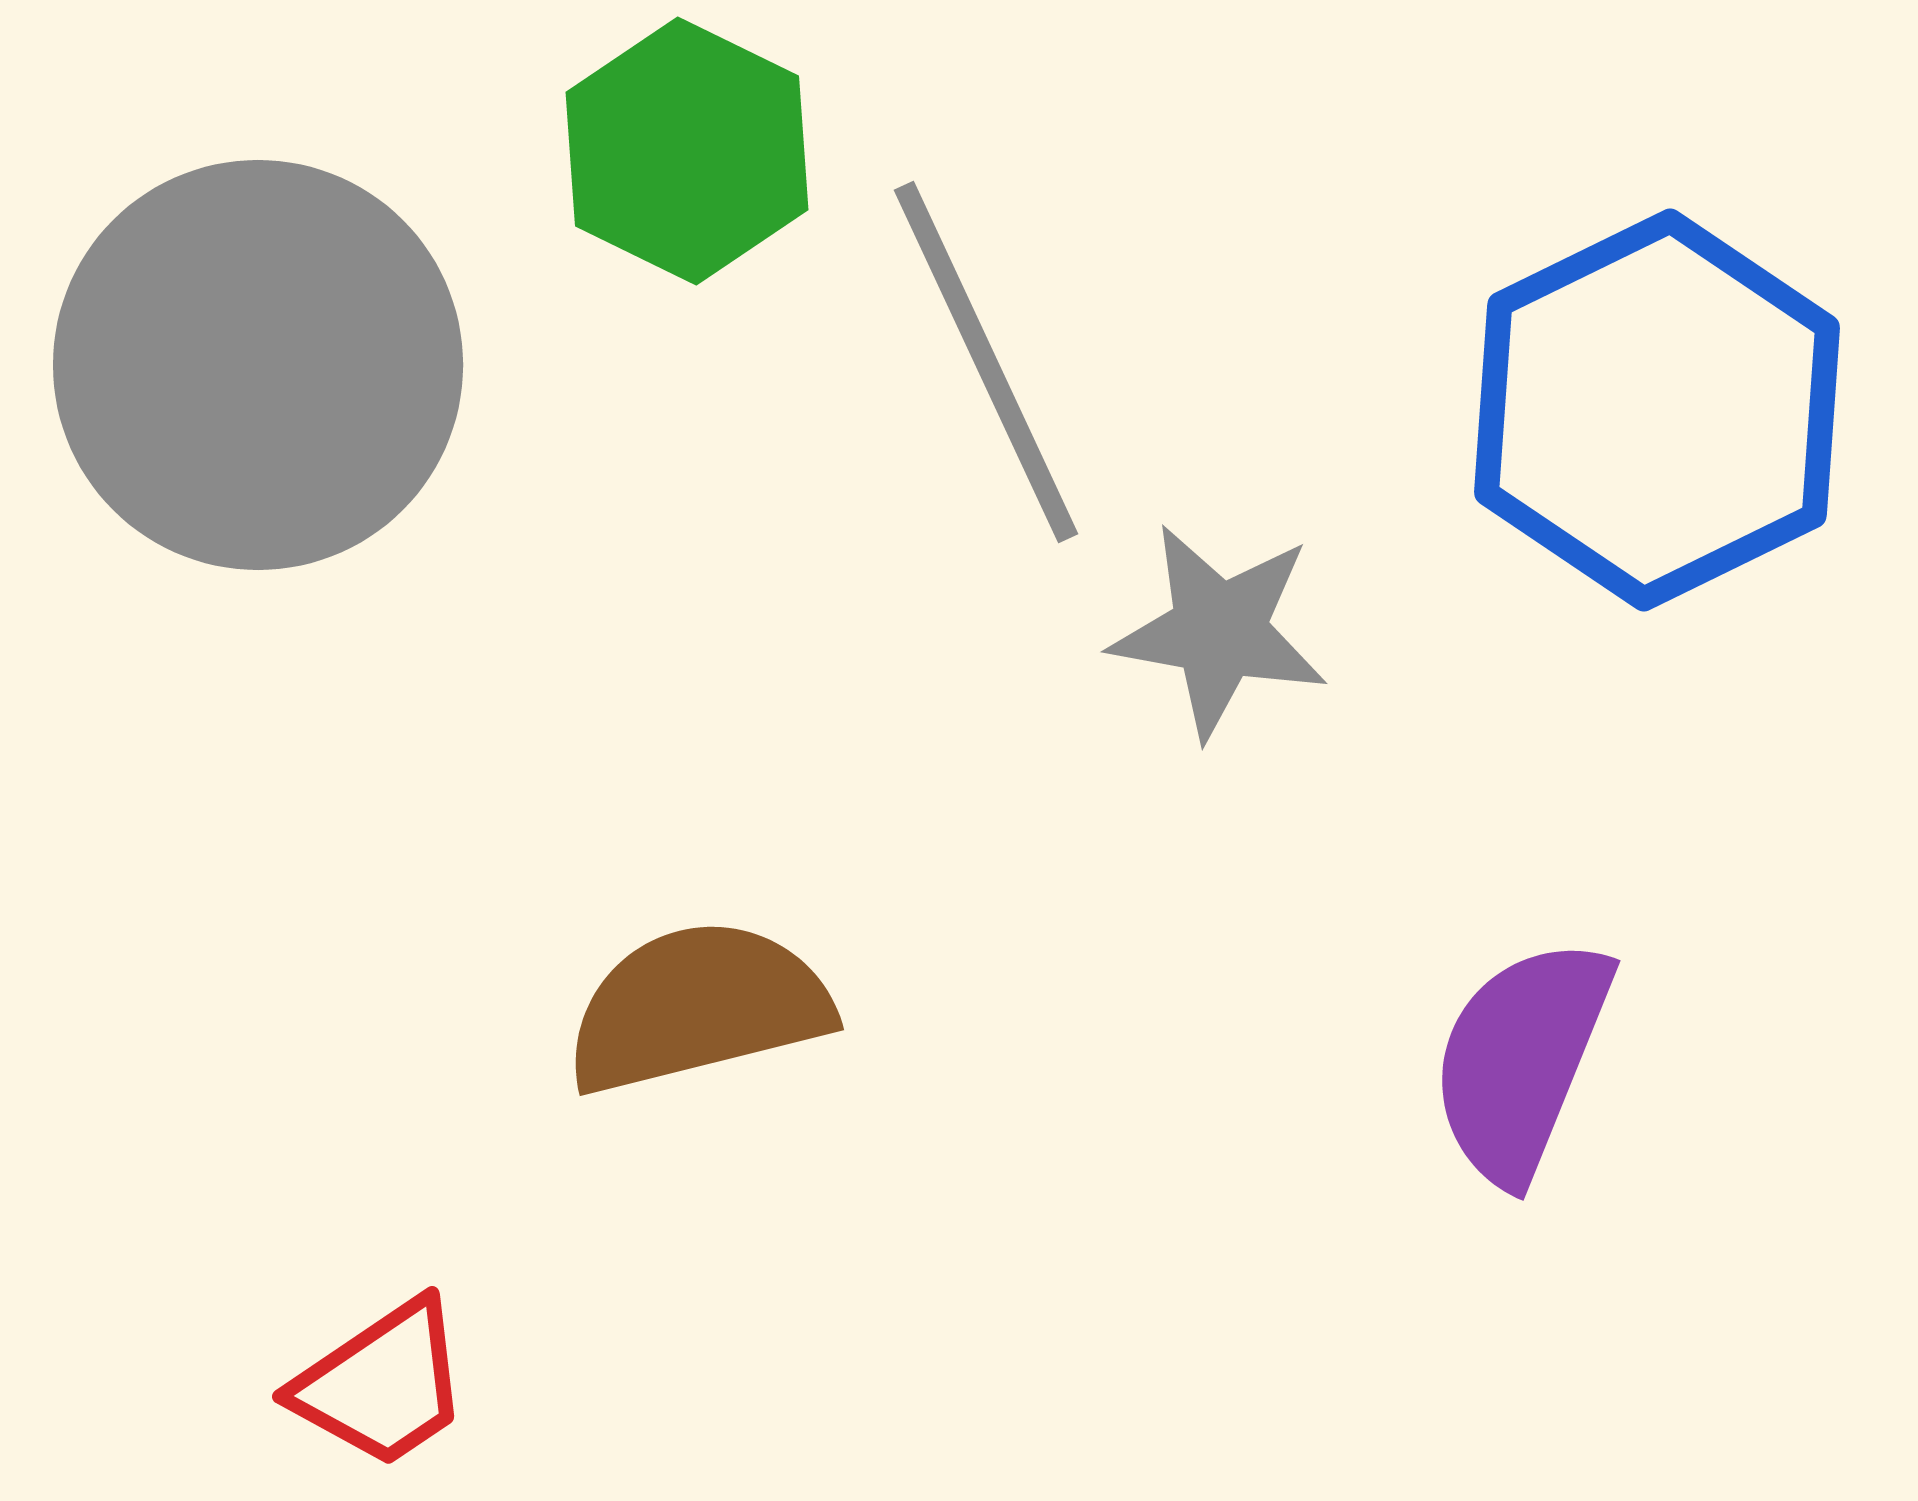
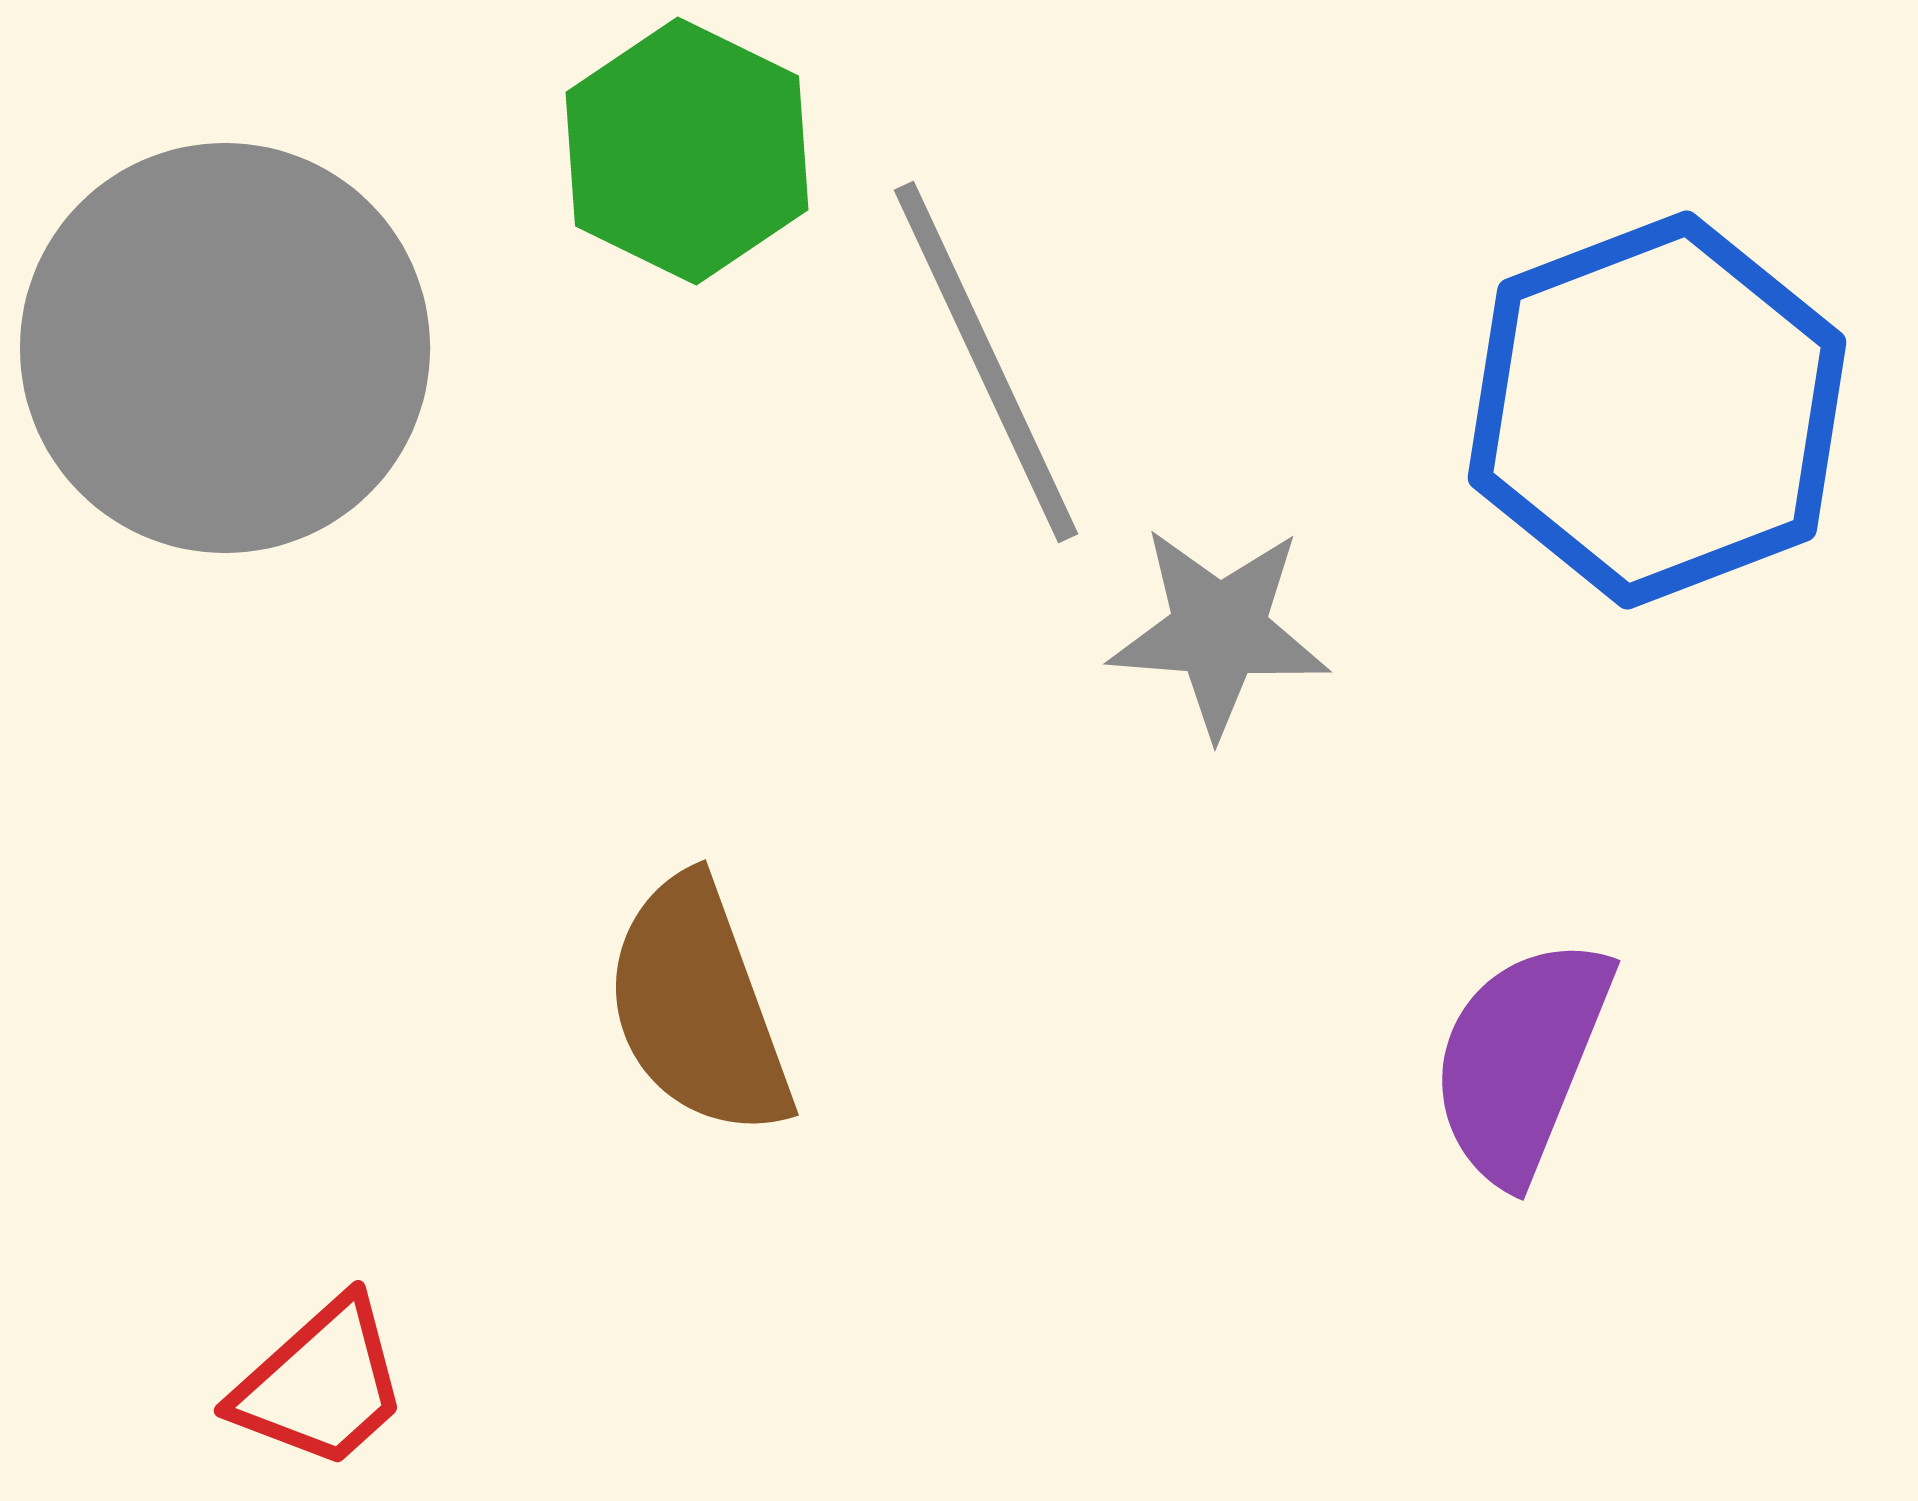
gray circle: moved 33 px left, 17 px up
blue hexagon: rotated 5 degrees clockwise
gray star: rotated 6 degrees counterclockwise
brown semicircle: rotated 96 degrees counterclockwise
red trapezoid: moved 61 px left; rotated 8 degrees counterclockwise
